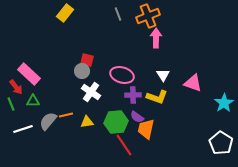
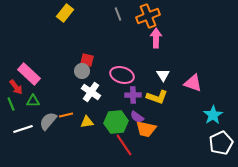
cyan star: moved 11 px left, 12 px down
orange trapezoid: rotated 90 degrees counterclockwise
white pentagon: rotated 15 degrees clockwise
